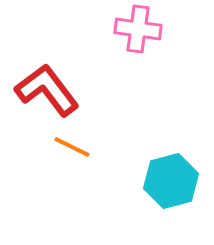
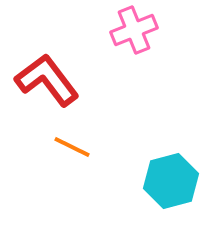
pink cross: moved 4 px left, 1 px down; rotated 30 degrees counterclockwise
red L-shape: moved 10 px up
